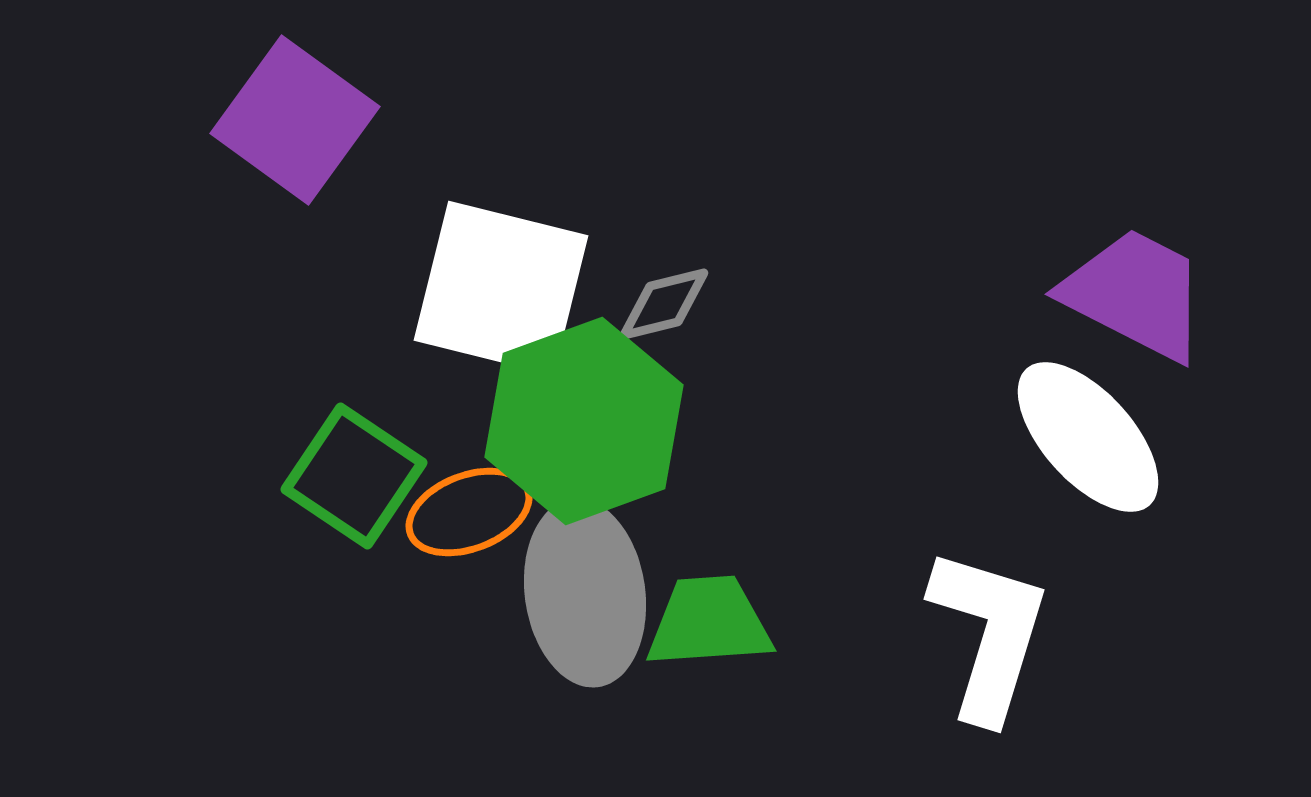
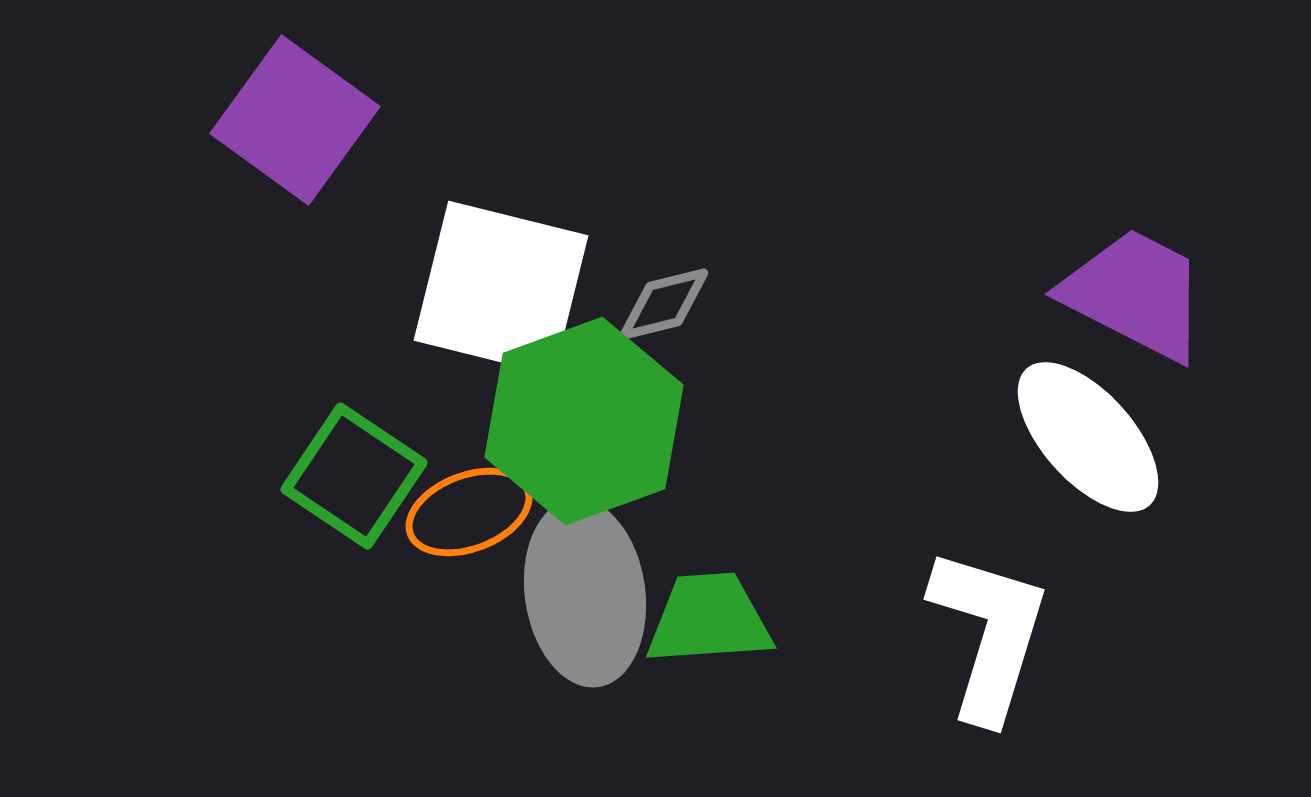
green trapezoid: moved 3 px up
